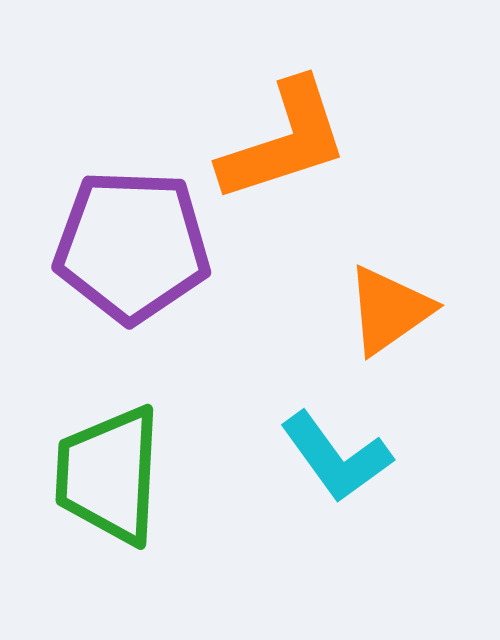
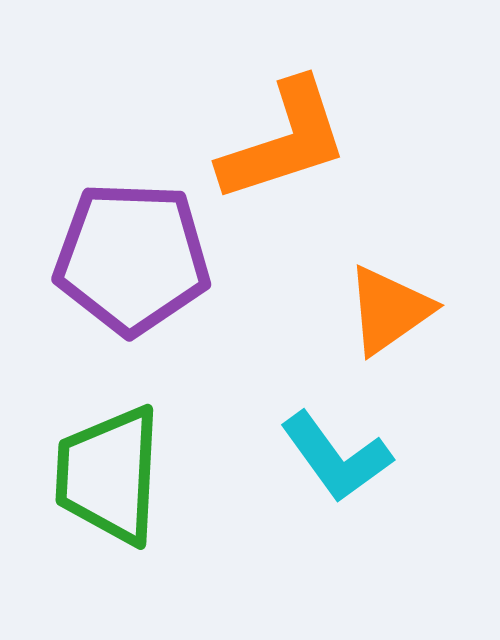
purple pentagon: moved 12 px down
